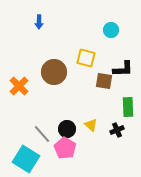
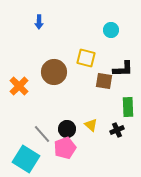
pink pentagon: rotated 20 degrees clockwise
